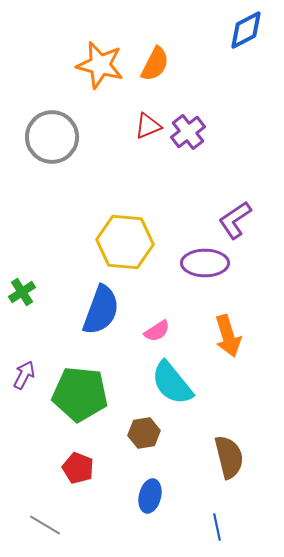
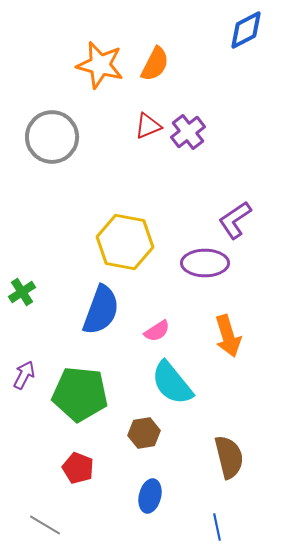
yellow hexagon: rotated 6 degrees clockwise
